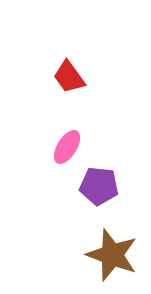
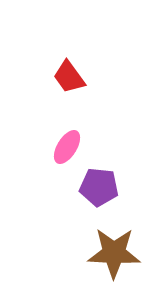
purple pentagon: moved 1 px down
brown star: moved 2 px right, 2 px up; rotated 18 degrees counterclockwise
